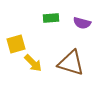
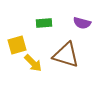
green rectangle: moved 7 px left, 5 px down
yellow square: moved 1 px right, 1 px down
brown triangle: moved 5 px left, 8 px up
